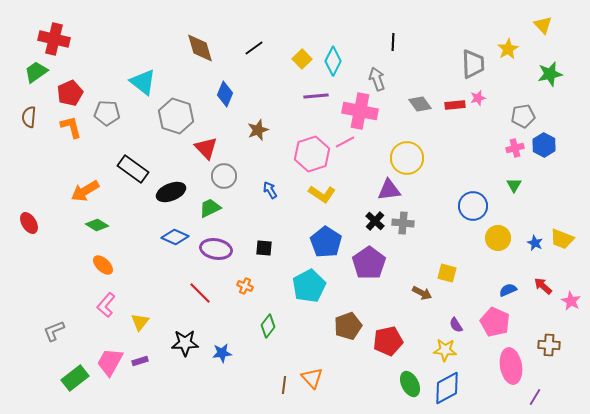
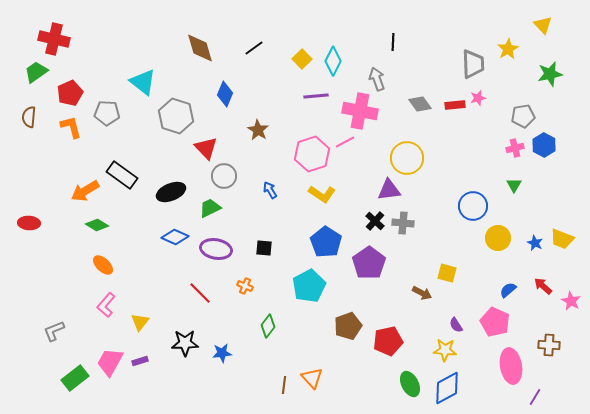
brown star at (258, 130): rotated 20 degrees counterclockwise
black rectangle at (133, 169): moved 11 px left, 6 px down
red ellipse at (29, 223): rotated 55 degrees counterclockwise
blue semicircle at (508, 290): rotated 18 degrees counterclockwise
